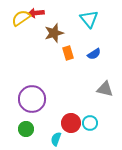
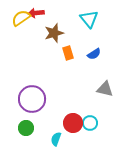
red circle: moved 2 px right
green circle: moved 1 px up
